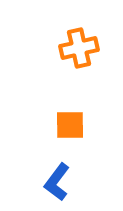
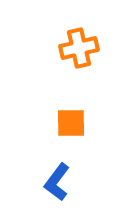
orange square: moved 1 px right, 2 px up
